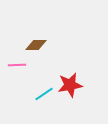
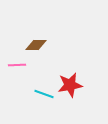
cyan line: rotated 54 degrees clockwise
